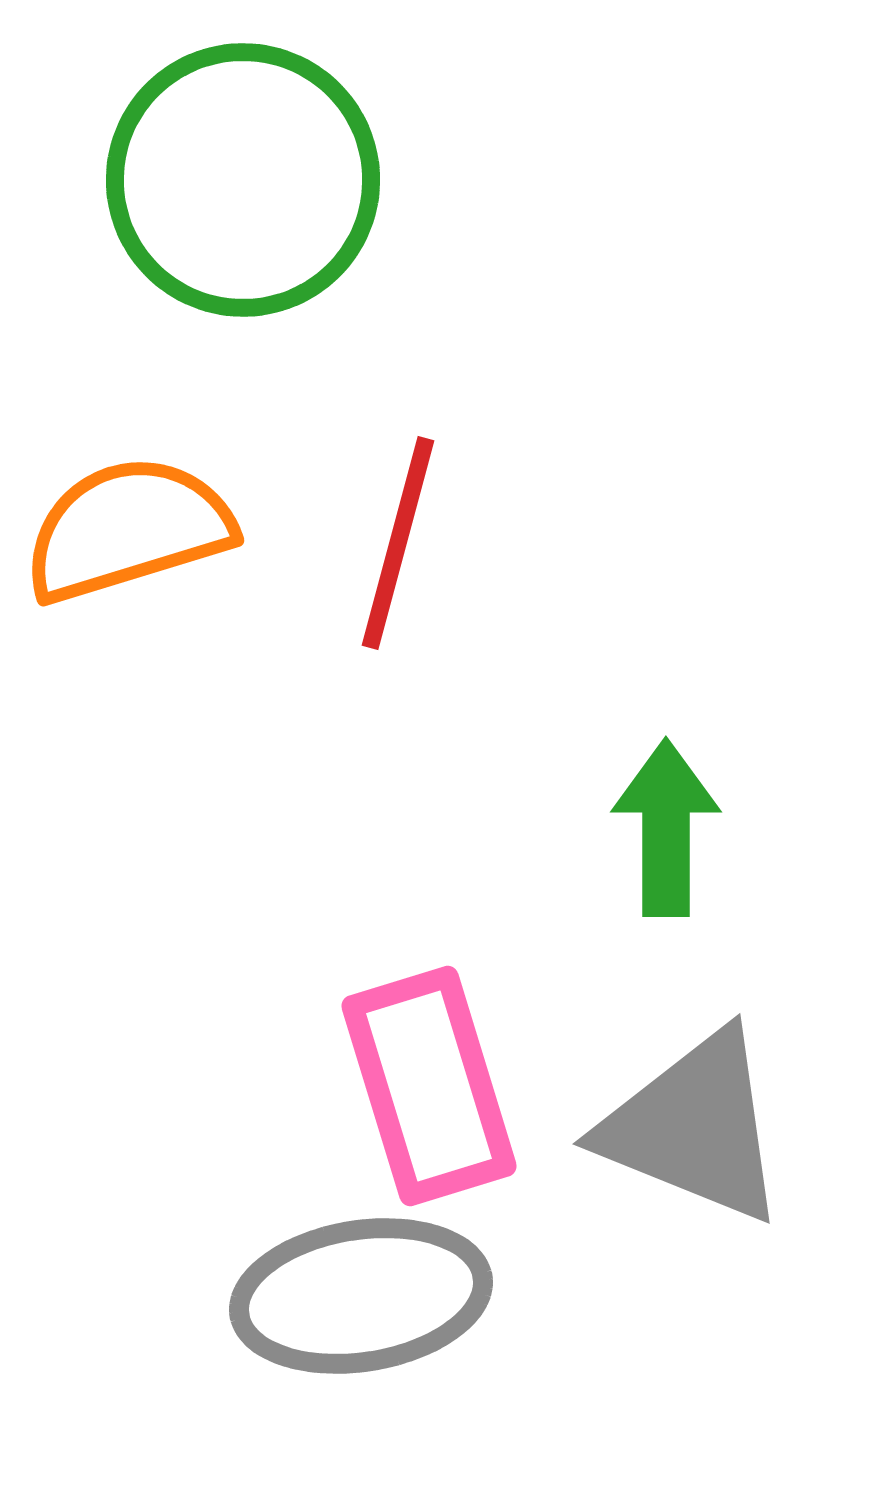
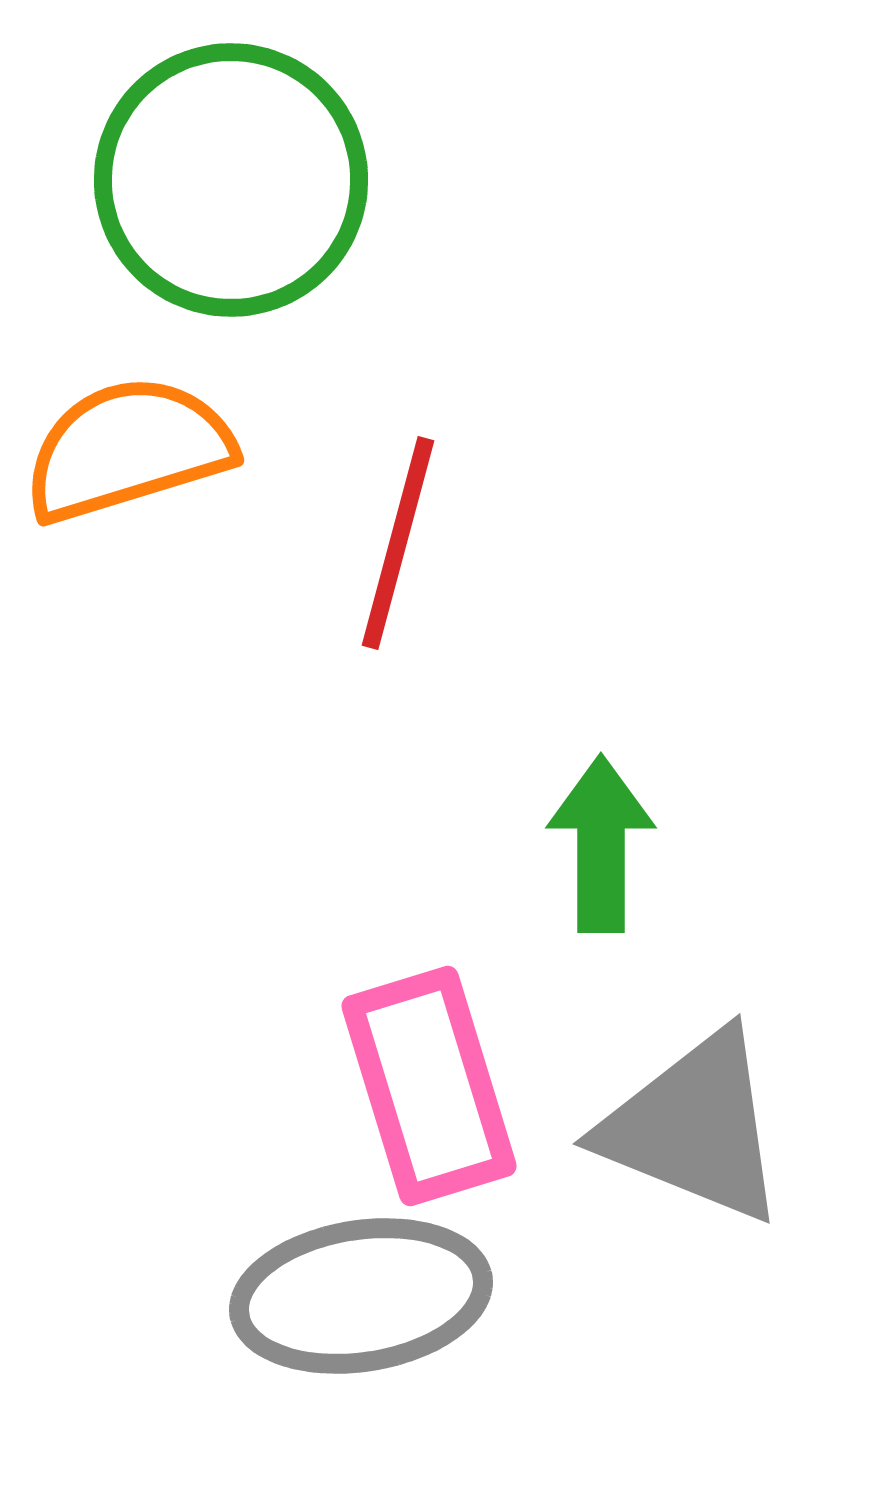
green circle: moved 12 px left
orange semicircle: moved 80 px up
green arrow: moved 65 px left, 16 px down
